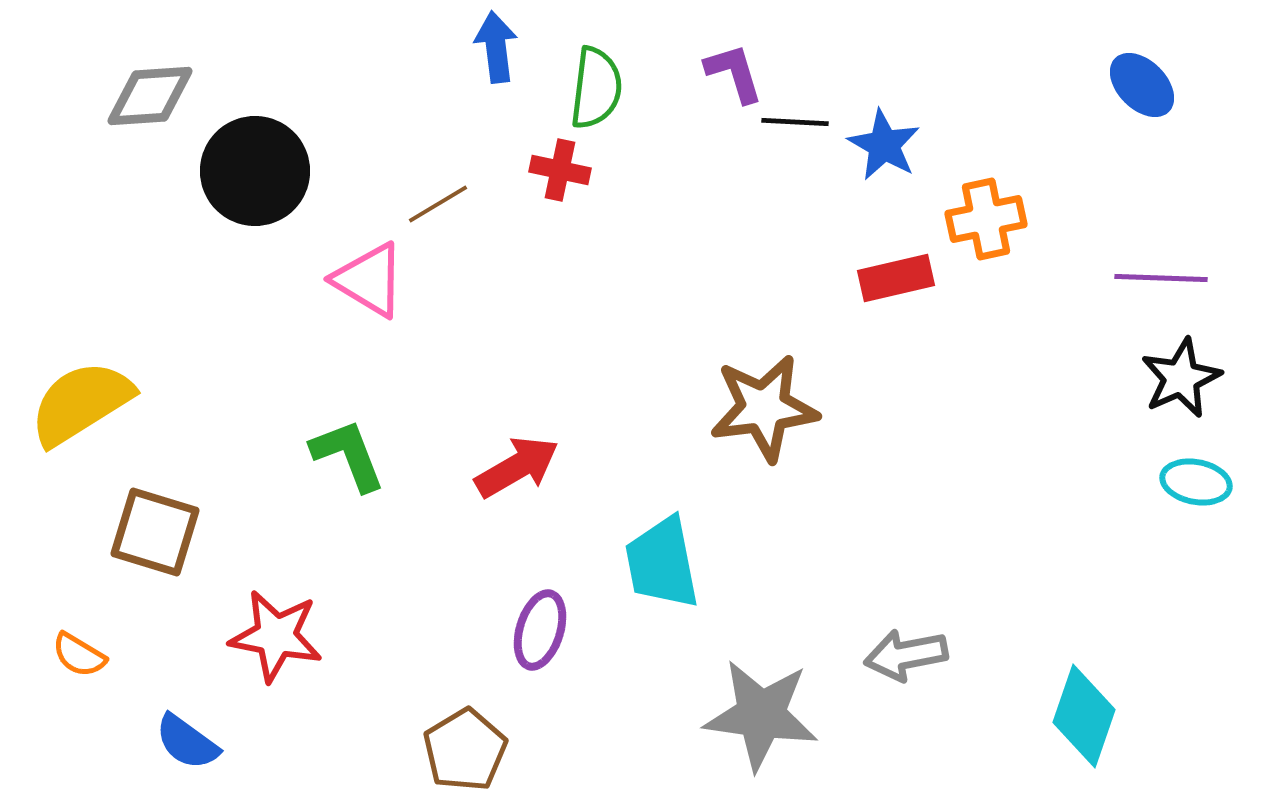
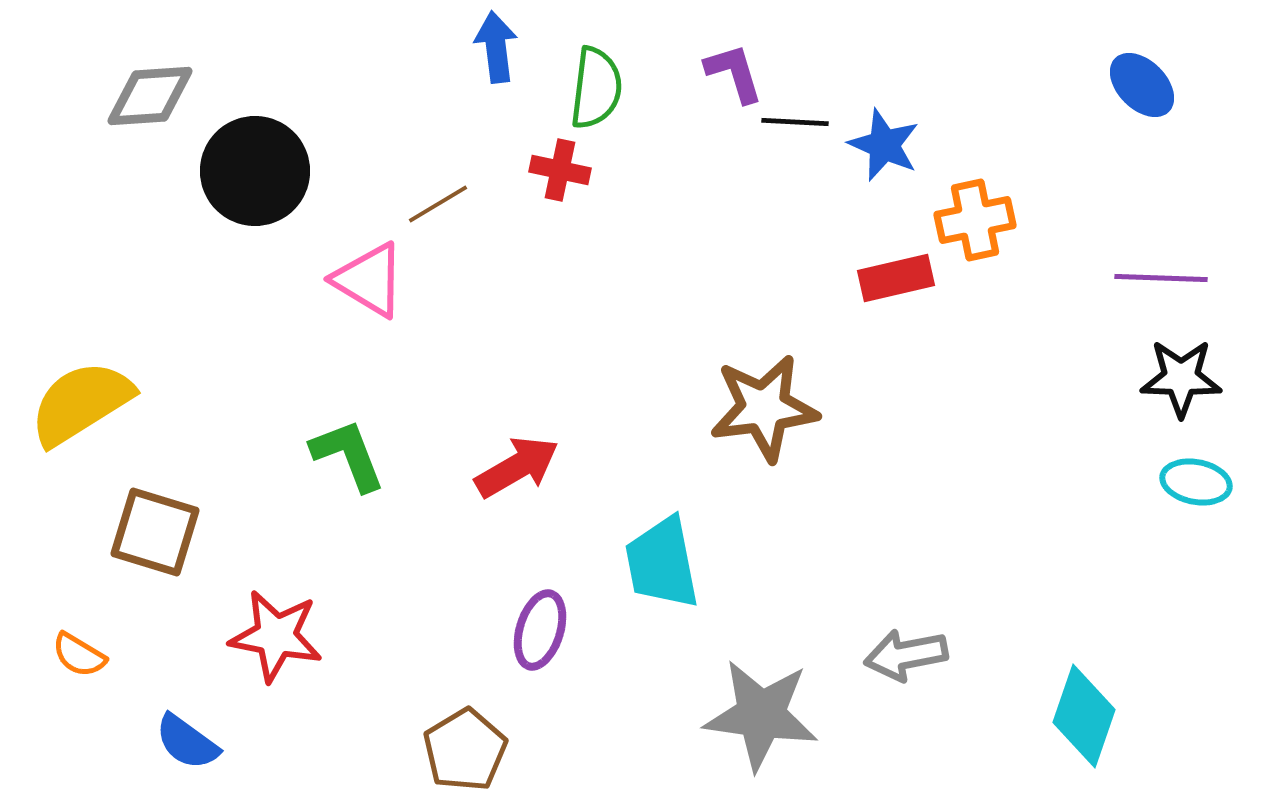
blue star: rotated 6 degrees counterclockwise
orange cross: moved 11 px left, 1 px down
black star: rotated 26 degrees clockwise
